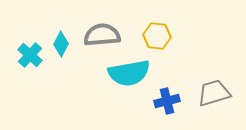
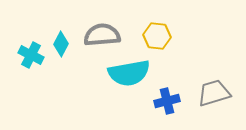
cyan cross: moved 1 px right; rotated 15 degrees counterclockwise
